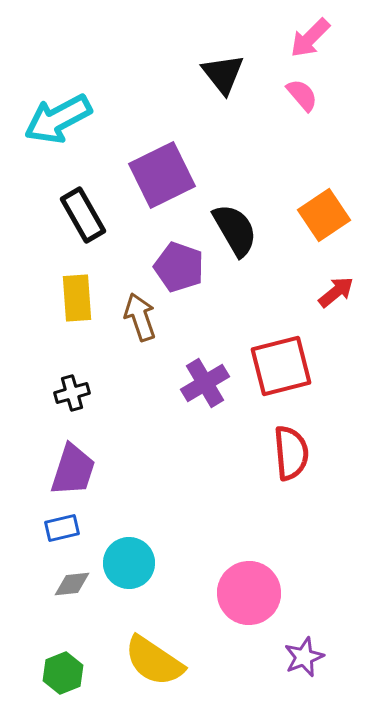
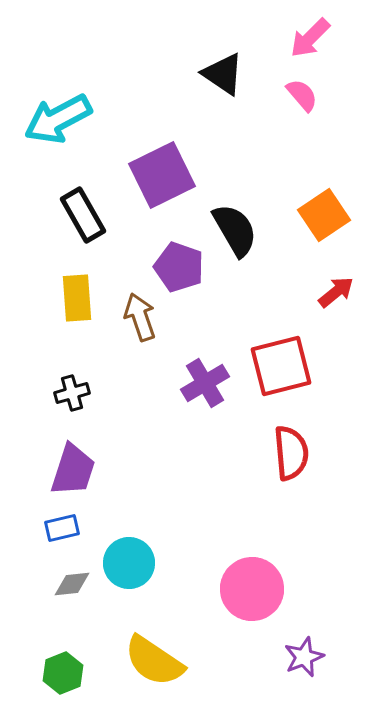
black triangle: rotated 18 degrees counterclockwise
pink circle: moved 3 px right, 4 px up
